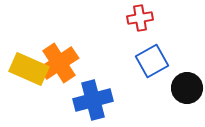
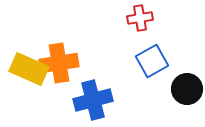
orange cross: rotated 24 degrees clockwise
black circle: moved 1 px down
